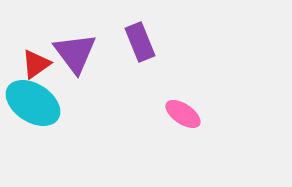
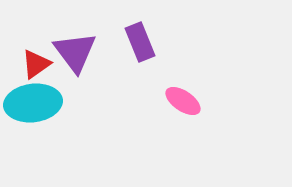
purple triangle: moved 1 px up
cyan ellipse: rotated 40 degrees counterclockwise
pink ellipse: moved 13 px up
